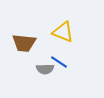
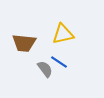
yellow triangle: moved 2 px down; rotated 35 degrees counterclockwise
gray semicircle: rotated 126 degrees counterclockwise
